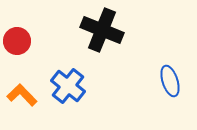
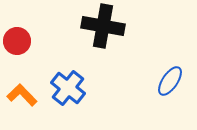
black cross: moved 1 px right, 4 px up; rotated 12 degrees counterclockwise
blue ellipse: rotated 52 degrees clockwise
blue cross: moved 2 px down
